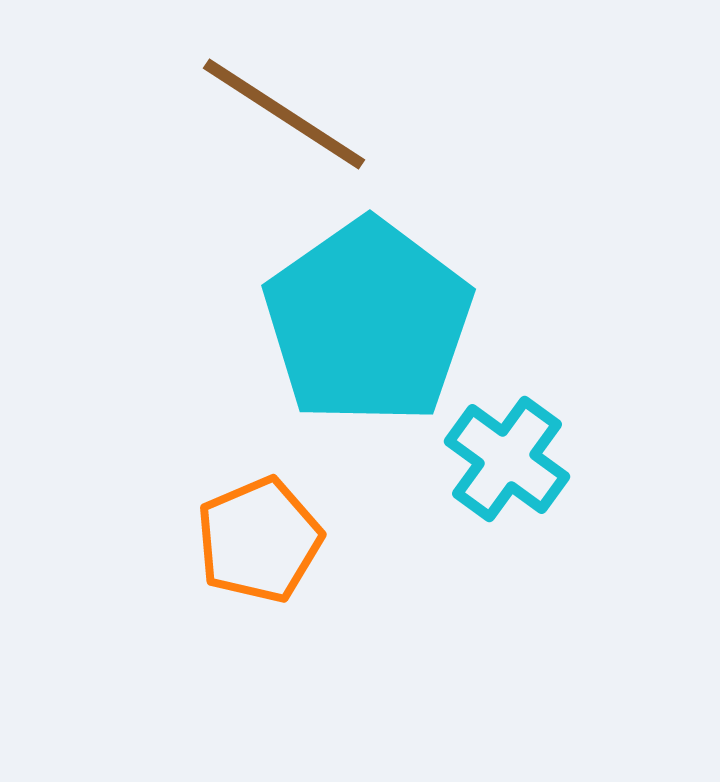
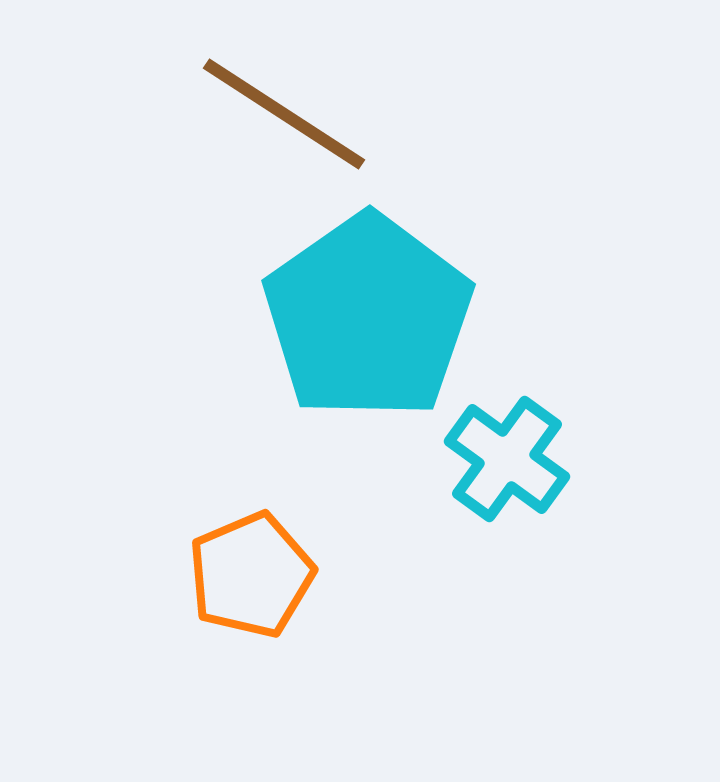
cyan pentagon: moved 5 px up
orange pentagon: moved 8 px left, 35 px down
